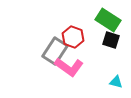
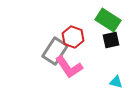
black square: rotated 30 degrees counterclockwise
pink L-shape: rotated 20 degrees clockwise
